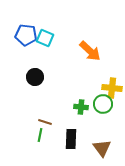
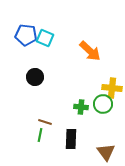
brown triangle: moved 4 px right, 4 px down
